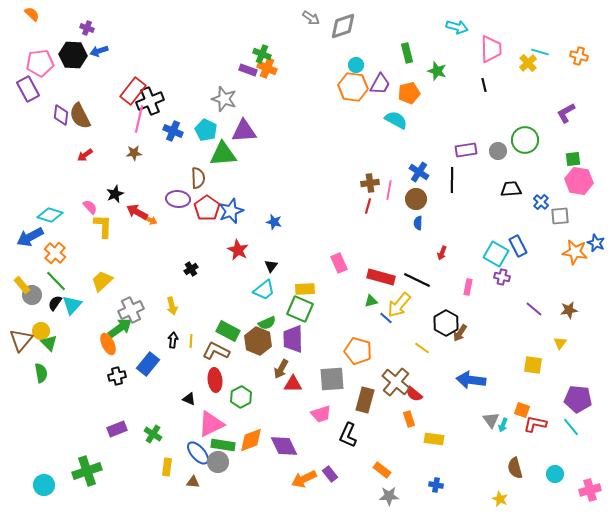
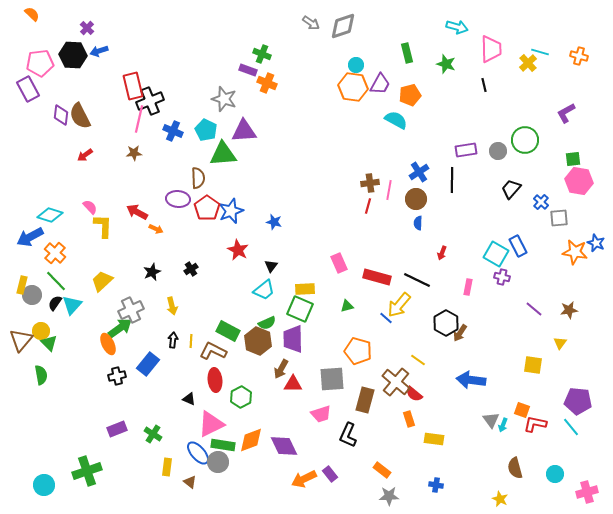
gray arrow at (311, 18): moved 5 px down
purple cross at (87, 28): rotated 24 degrees clockwise
orange cross at (267, 68): moved 15 px down
green star at (437, 71): moved 9 px right, 7 px up
red rectangle at (133, 91): moved 5 px up; rotated 52 degrees counterclockwise
orange pentagon at (409, 93): moved 1 px right, 2 px down
blue cross at (419, 172): rotated 24 degrees clockwise
black trapezoid at (511, 189): rotated 45 degrees counterclockwise
black star at (115, 194): moved 37 px right, 78 px down
gray square at (560, 216): moved 1 px left, 2 px down
orange arrow at (150, 220): moved 6 px right, 9 px down
red rectangle at (381, 277): moved 4 px left
yellow rectangle at (22, 285): rotated 54 degrees clockwise
green triangle at (371, 301): moved 24 px left, 5 px down
yellow line at (422, 348): moved 4 px left, 12 px down
brown L-shape at (216, 351): moved 3 px left
green semicircle at (41, 373): moved 2 px down
purple pentagon at (578, 399): moved 2 px down
brown triangle at (193, 482): moved 3 px left; rotated 32 degrees clockwise
pink cross at (590, 490): moved 3 px left, 2 px down
